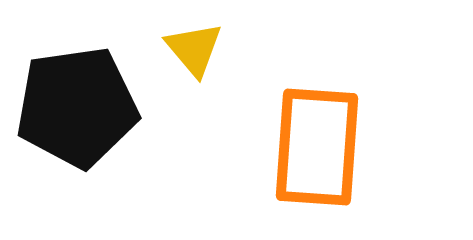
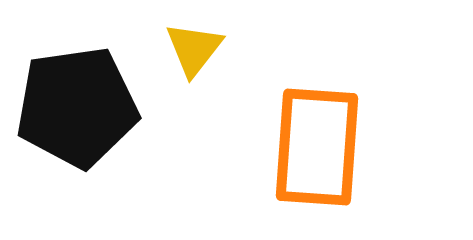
yellow triangle: rotated 18 degrees clockwise
